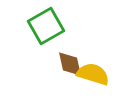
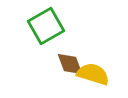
brown diamond: rotated 8 degrees counterclockwise
